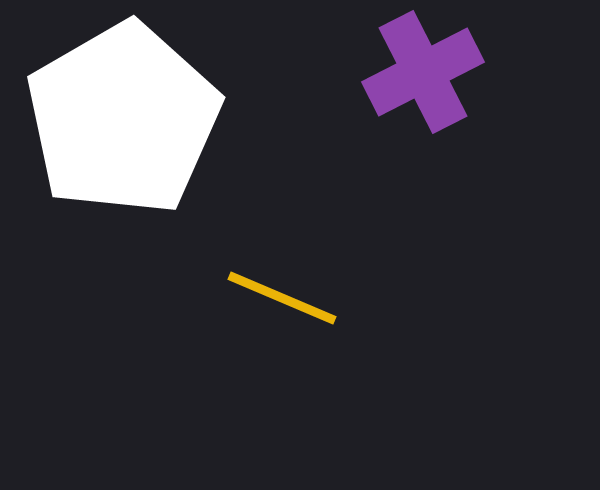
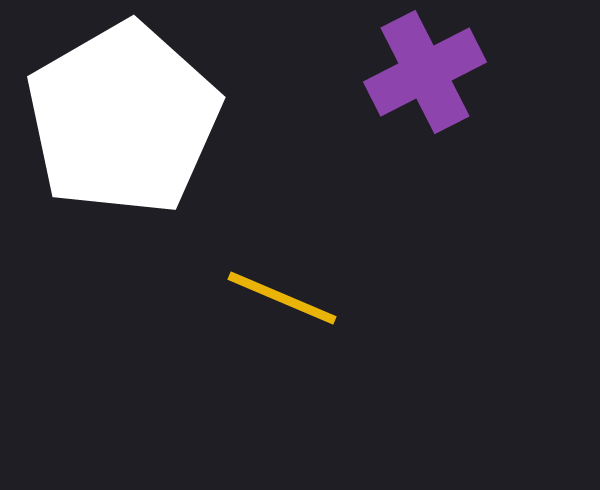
purple cross: moved 2 px right
